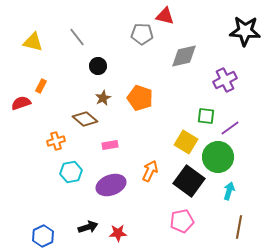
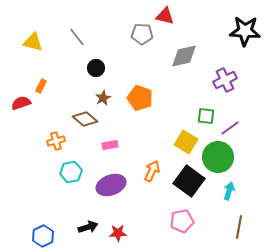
black circle: moved 2 px left, 2 px down
orange arrow: moved 2 px right
